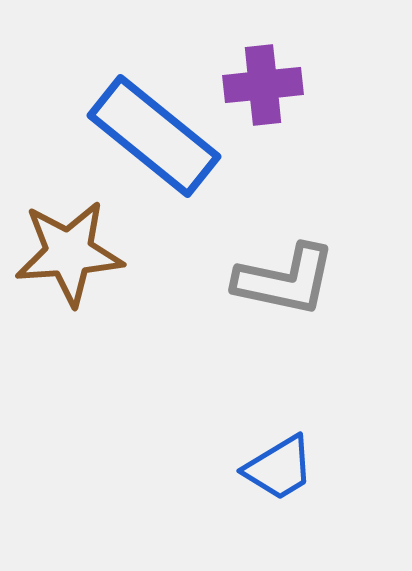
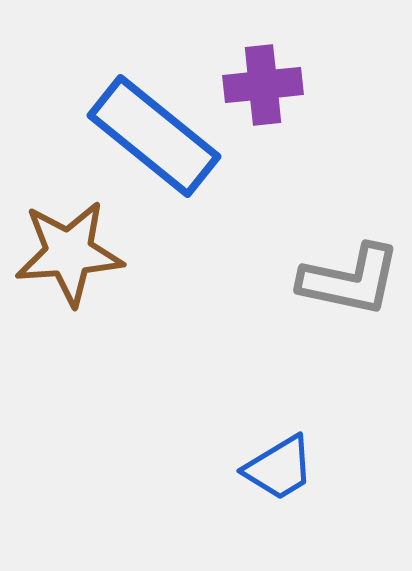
gray L-shape: moved 65 px right
